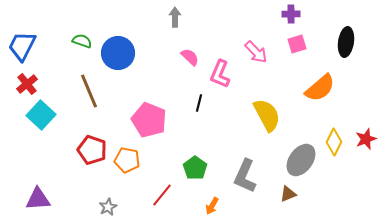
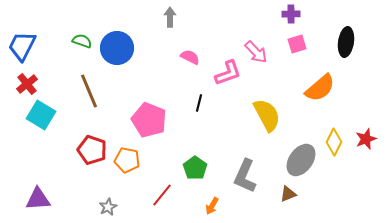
gray arrow: moved 5 px left
blue circle: moved 1 px left, 5 px up
pink semicircle: rotated 18 degrees counterclockwise
pink L-shape: moved 8 px right, 1 px up; rotated 132 degrees counterclockwise
cyan square: rotated 12 degrees counterclockwise
